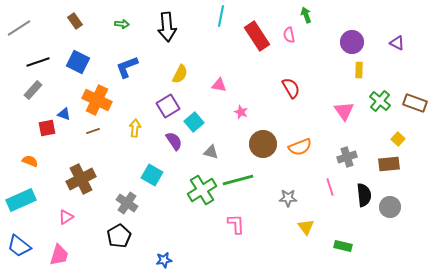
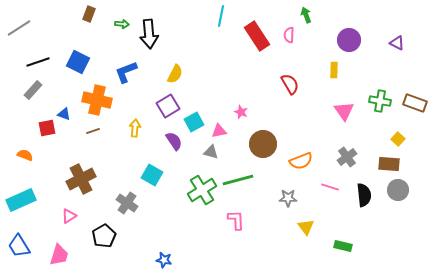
brown rectangle at (75, 21): moved 14 px right, 7 px up; rotated 56 degrees clockwise
black arrow at (167, 27): moved 18 px left, 7 px down
pink semicircle at (289, 35): rotated 14 degrees clockwise
purple circle at (352, 42): moved 3 px left, 2 px up
blue L-shape at (127, 67): moved 1 px left, 5 px down
yellow rectangle at (359, 70): moved 25 px left
yellow semicircle at (180, 74): moved 5 px left
pink triangle at (219, 85): moved 46 px down; rotated 21 degrees counterclockwise
red semicircle at (291, 88): moved 1 px left, 4 px up
orange cross at (97, 100): rotated 12 degrees counterclockwise
green cross at (380, 101): rotated 30 degrees counterclockwise
cyan square at (194, 122): rotated 12 degrees clockwise
orange semicircle at (300, 147): moved 1 px right, 14 px down
gray cross at (347, 157): rotated 18 degrees counterclockwise
orange semicircle at (30, 161): moved 5 px left, 6 px up
brown rectangle at (389, 164): rotated 10 degrees clockwise
pink line at (330, 187): rotated 54 degrees counterclockwise
gray circle at (390, 207): moved 8 px right, 17 px up
pink triangle at (66, 217): moved 3 px right, 1 px up
pink L-shape at (236, 224): moved 4 px up
black pentagon at (119, 236): moved 15 px left
blue trapezoid at (19, 246): rotated 20 degrees clockwise
blue star at (164, 260): rotated 21 degrees clockwise
